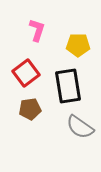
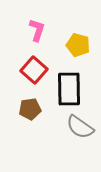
yellow pentagon: rotated 15 degrees clockwise
red square: moved 8 px right, 3 px up; rotated 12 degrees counterclockwise
black rectangle: moved 1 px right, 3 px down; rotated 8 degrees clockwise
